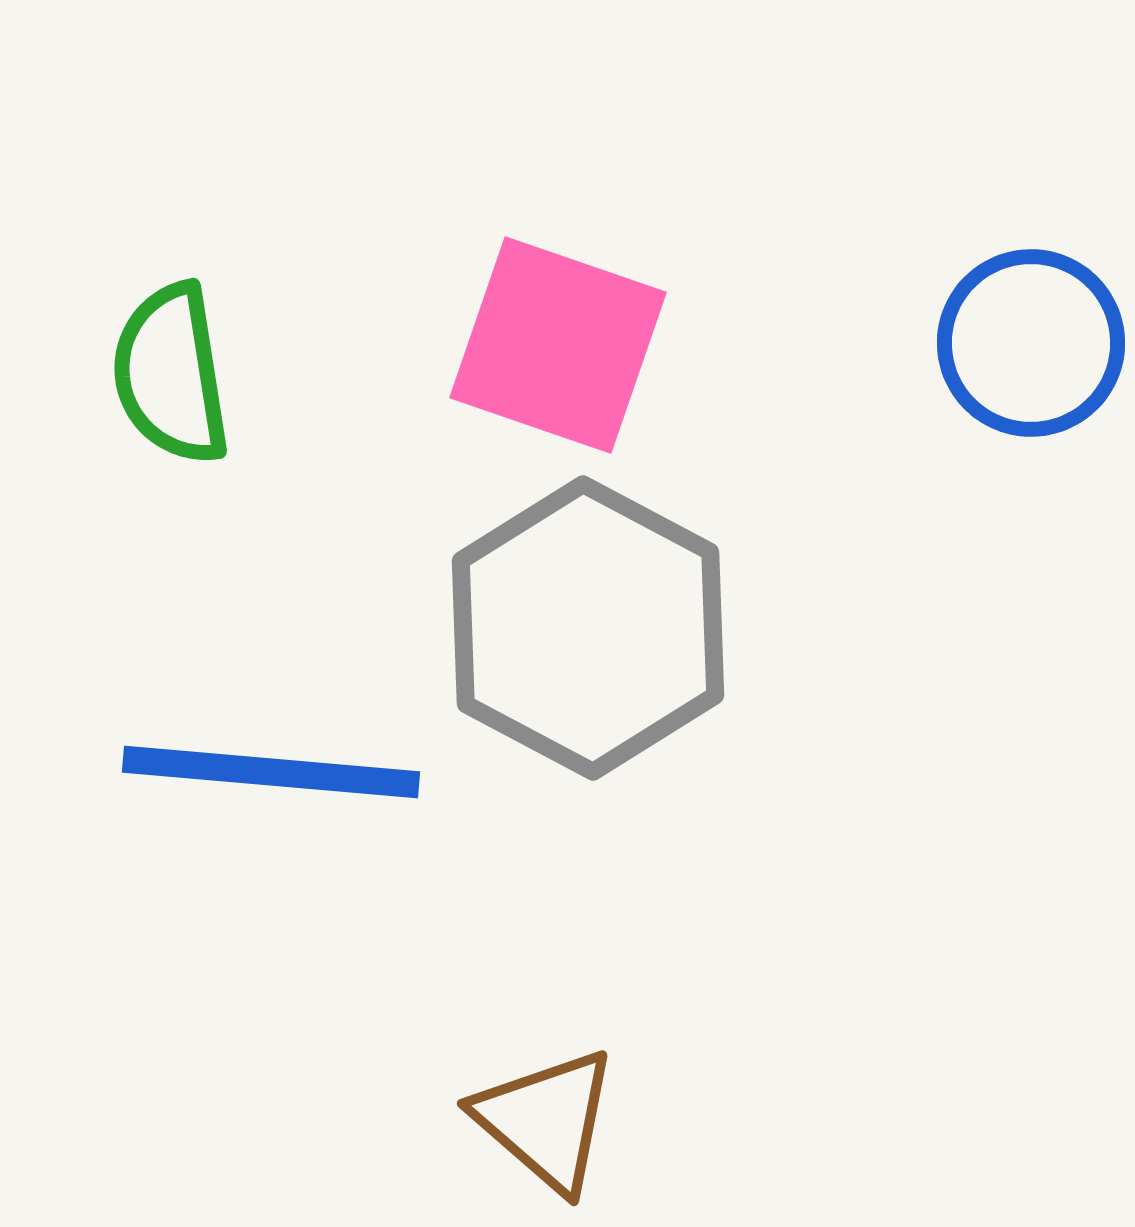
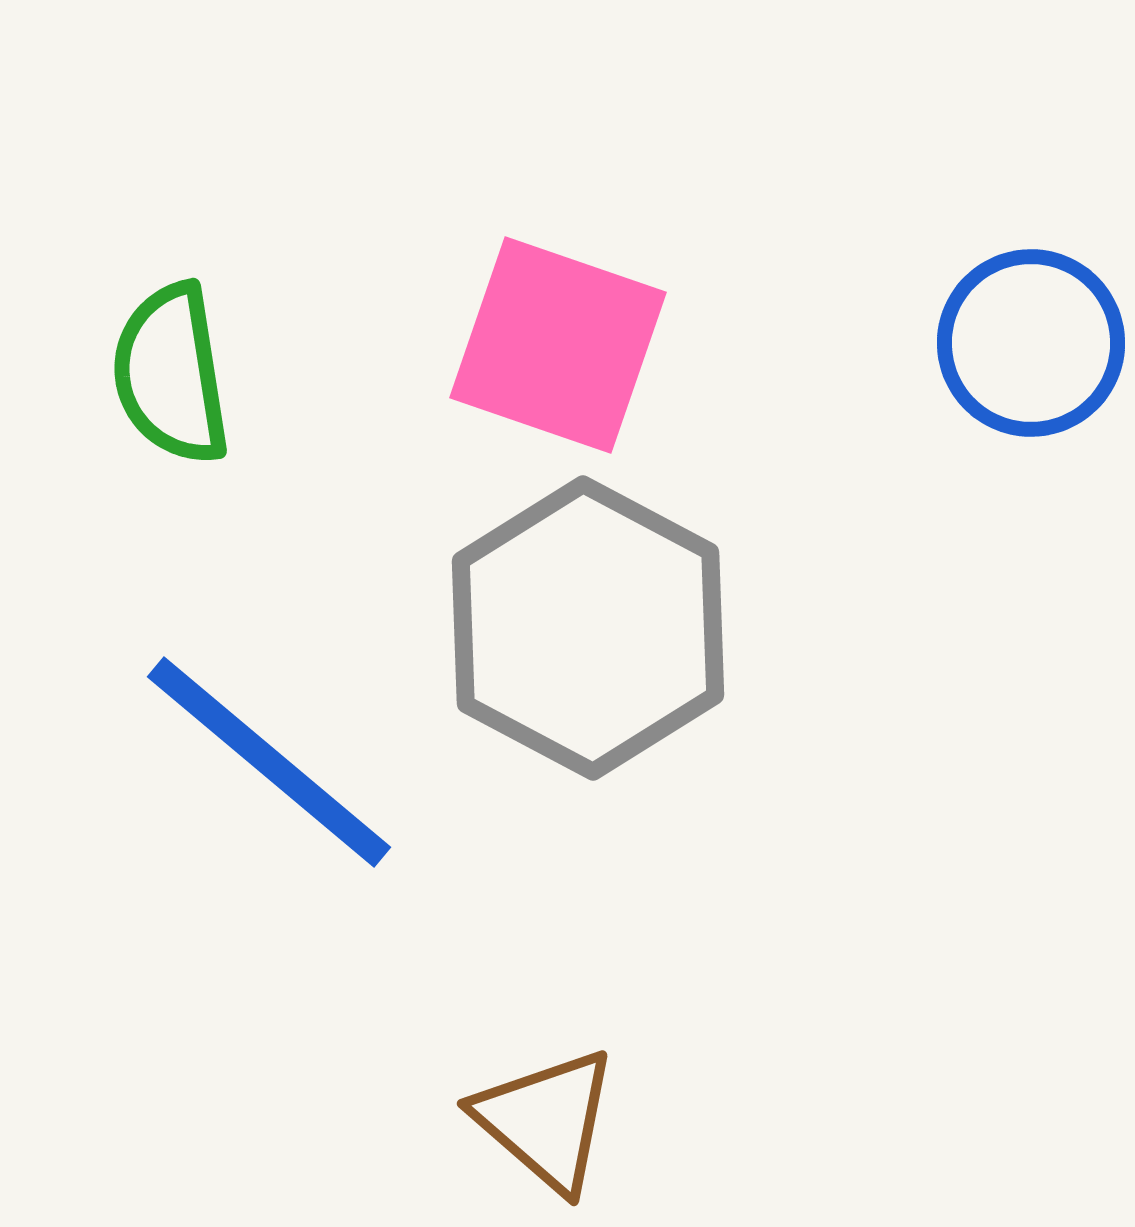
blue line: moved 2 px left, 10 px up; rotated 35 degrees clockwise
